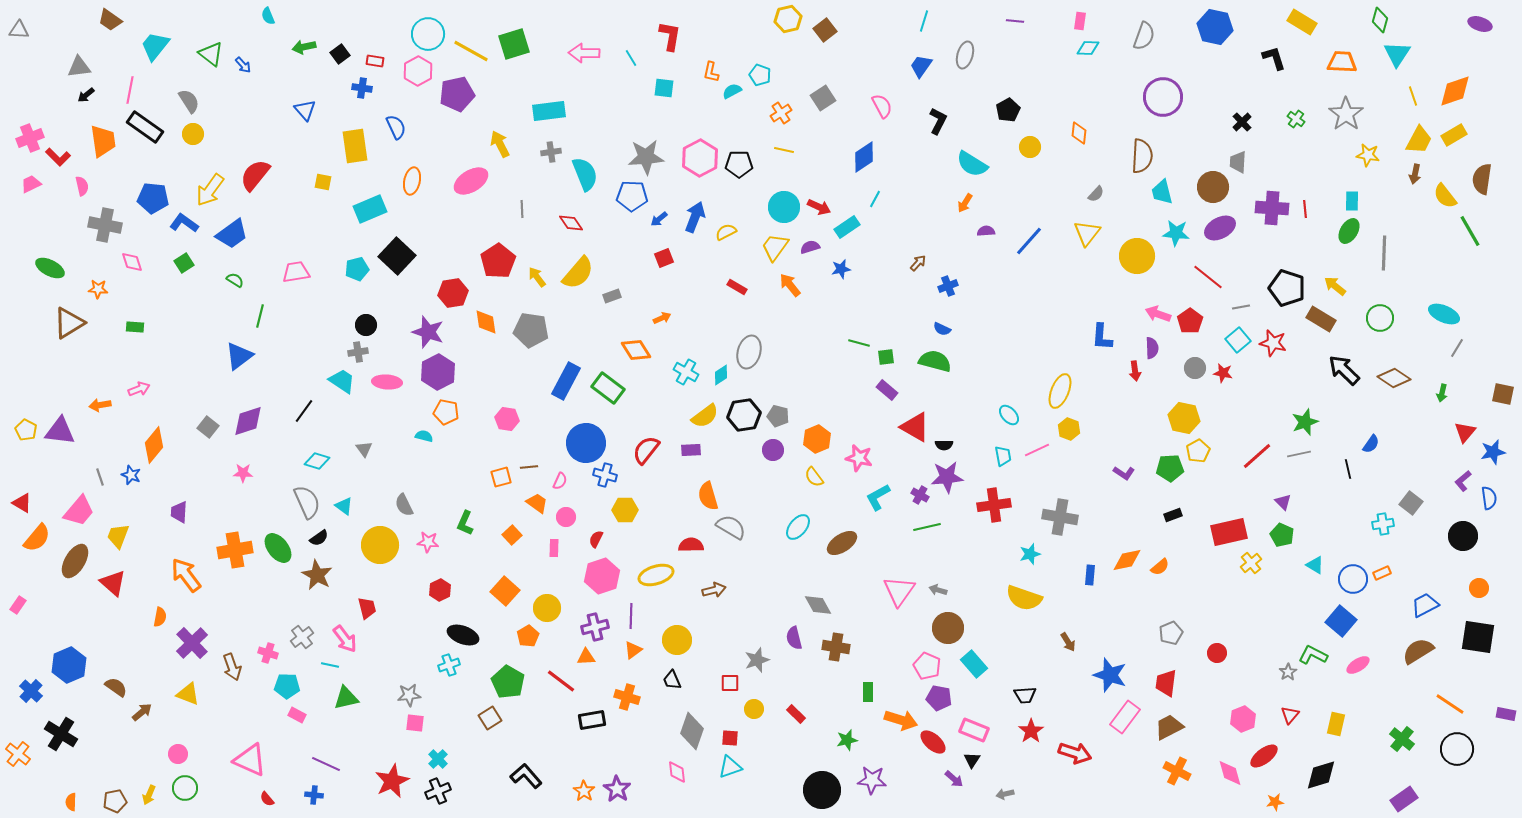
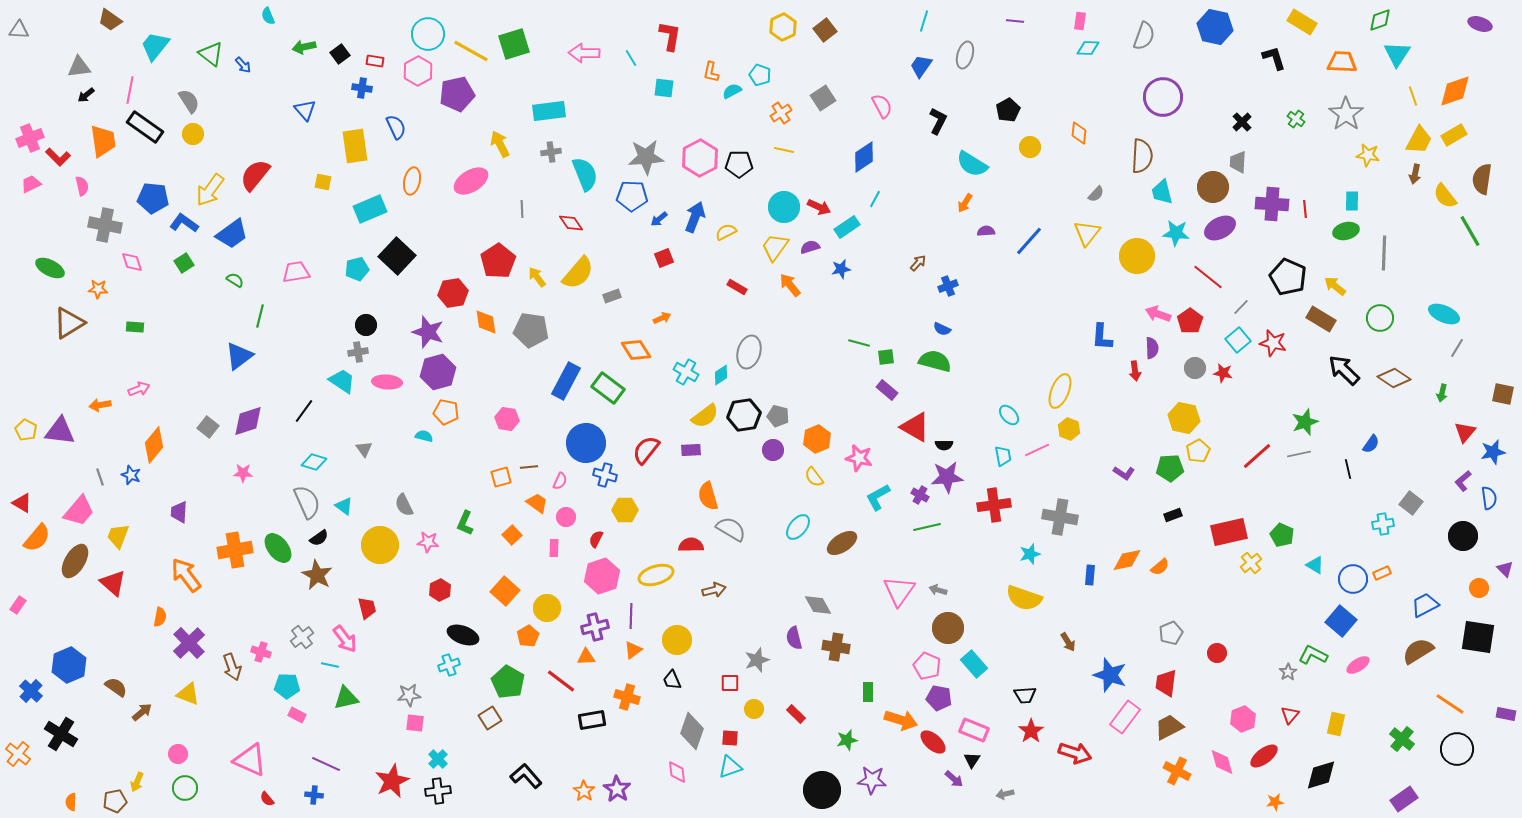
yellow hexagon at (788, 19): moved 5 px left, 8 px down; rotated 12 degrees counterclockwise
green diamond at (1380, 20): rotated 55 degrees clockwise
purple cross at (1272, 208): moved 4 px up
green ellipse at (1349, 231): moved 3 px left; rotated 45 degrees clockwise
black pentagon at (1287, 288): moved 1 px right, 11 px up; rotated 6 degrees clockwise
gray line at (1241, 307): rotated 36 degrees counterclockwise
purple hexagon at (438, 372): rotated 12 degrees clockwise
cyan diamond at (317, 461): moved 3 px left, 1 px down
purple triangle at (1283, 502): moved 222 px right, 67 px down
gray semicircle at (731, 527): moved 2 px down
purple cross at (192, 643): moved 3 px left
pink cross at (268, 653): moved 7 px left, 1 px up
pink diamond at (1230, 773): moved 8 px left, 11 px up
black cross at (438, 791): rotated 15 degrees clockwise
yellow arrow at (149, 795): moved 12 px left, 13 px up
